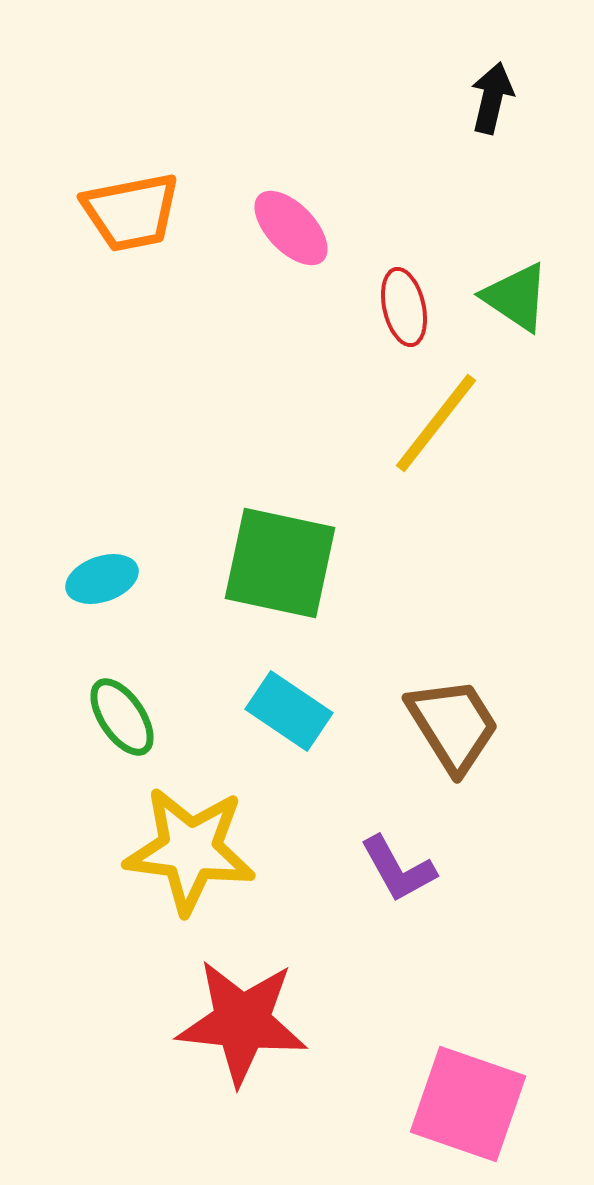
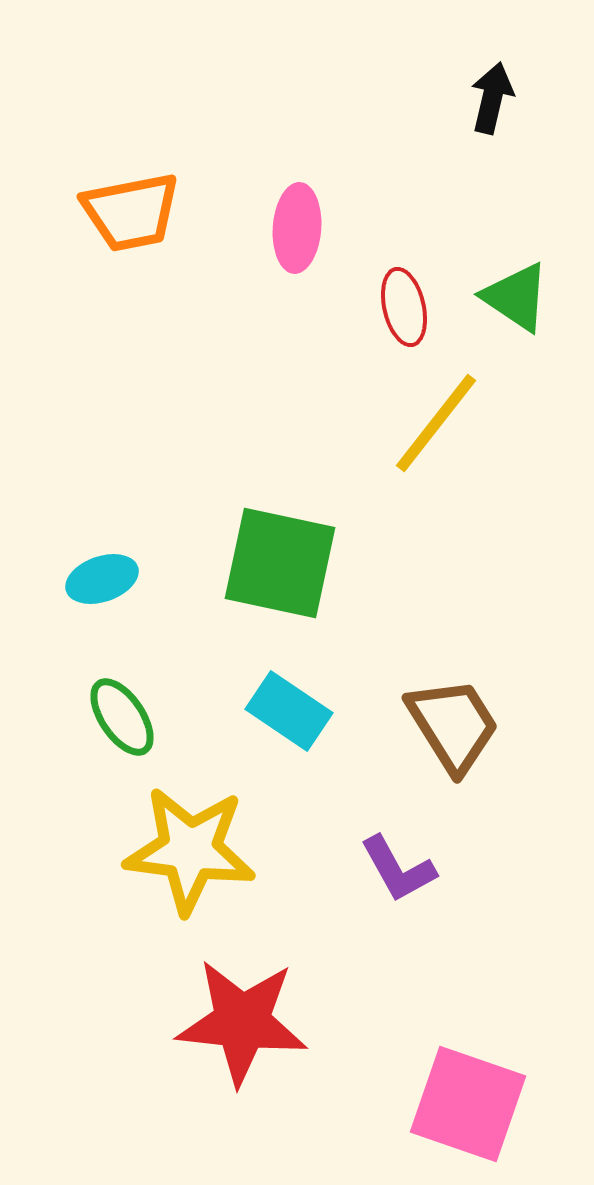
pink ellipse: moved 6 px right; rotated 48 degrees clockwise
